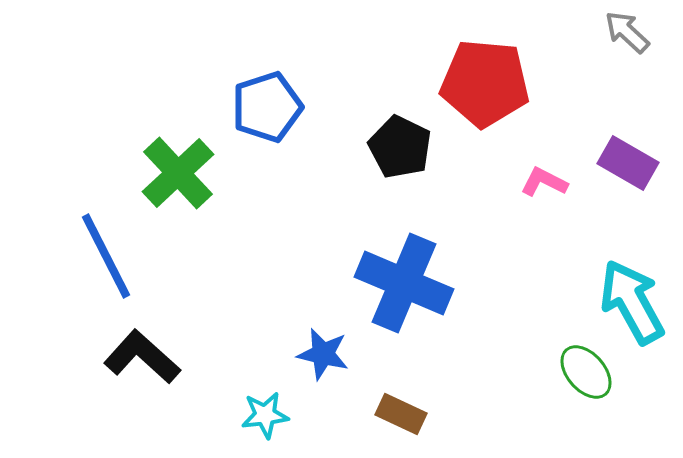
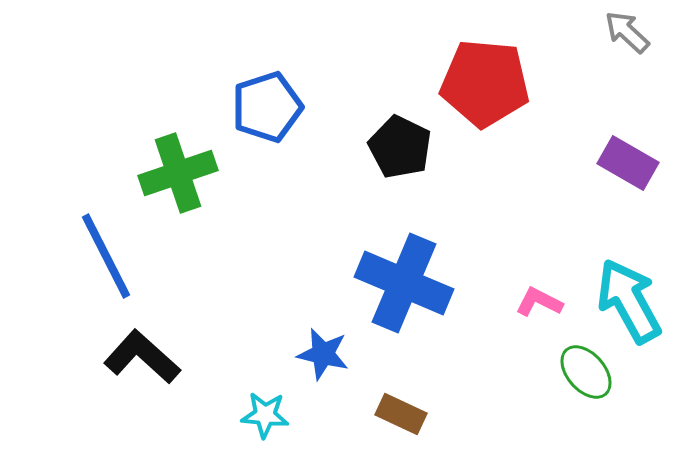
green cross: rotated 24 degrees clockwise
pink L-shape: moved 5 px left, 120 px down
cyan arrow: moved 3 px left, 1 px up
cyan star: rotated 12 degrees clockwise
